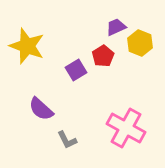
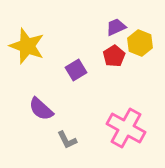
red pentagon: moved 11 px right
